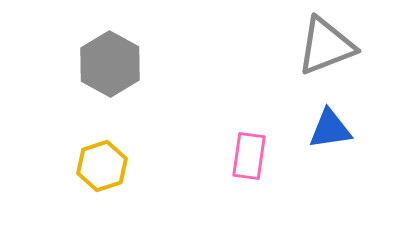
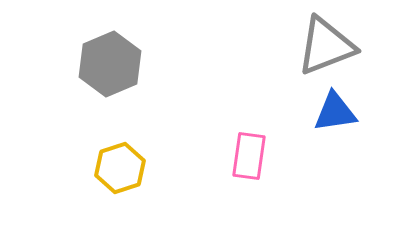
gray hexagon: rotated 8 degrees clockwise
blue triangle: moved 5 px right, 17 px up
yellow hexagon: moved 18 px right, 2 px down
